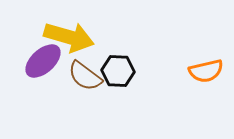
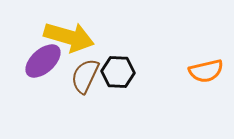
black hexagon: moved 1 px down
brown semicircle: rotated 78 degrees clockwise
